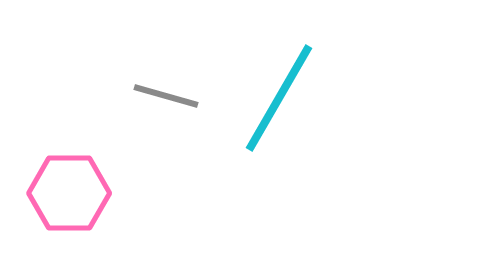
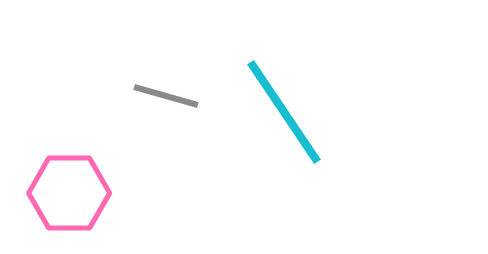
cyan line: moved 5 px right, 14 px down; rotated 64 degrees counterclockwise
